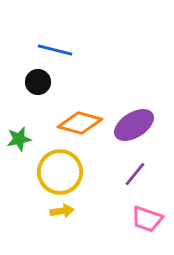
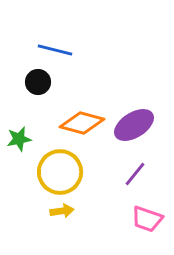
orange diamond: moved 2 px right
